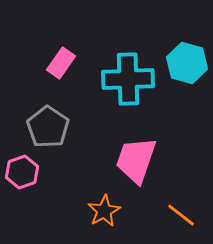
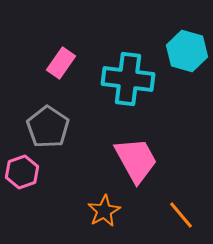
cyan hexagon: moved 12 px up
cyan cross: rotated 9 degrees clockwise
pink trapezoid: rotated 132 degrees clockwise
orange line: rotated 12 degrees clockwise
